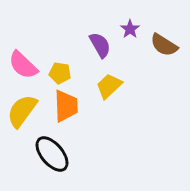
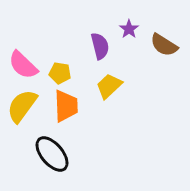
purple star: moved 1 px left
purple semicircle: moved 1 px down; rotated 16 degrees clockwise
yellow semicircle: moved 5 px up
